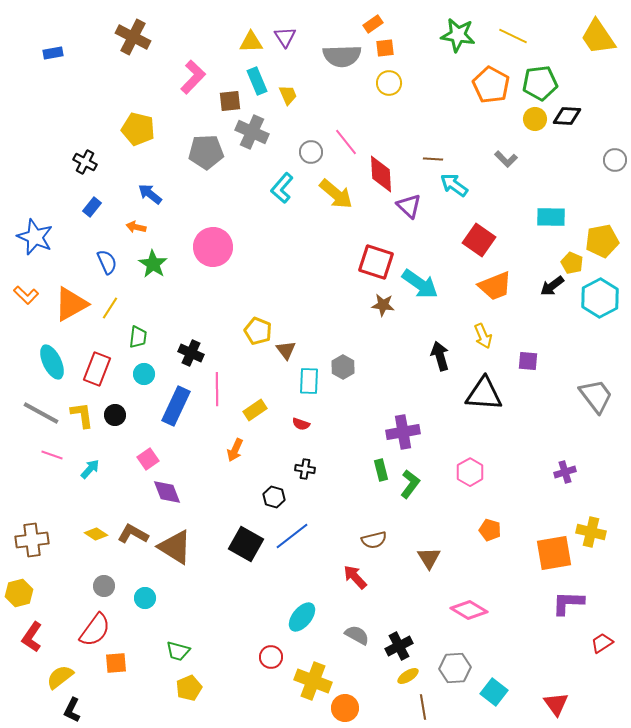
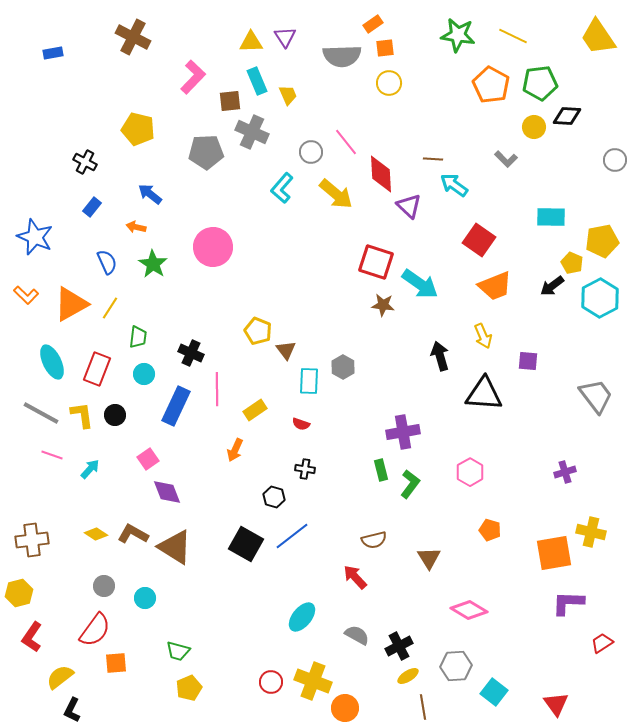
yellow circle at (535, 119): moved 1 px left, 8 px down
red circle at (271, 657): moved 25 px down
gray hexagon at (455, 668): moved 1 px right, 2 px up
